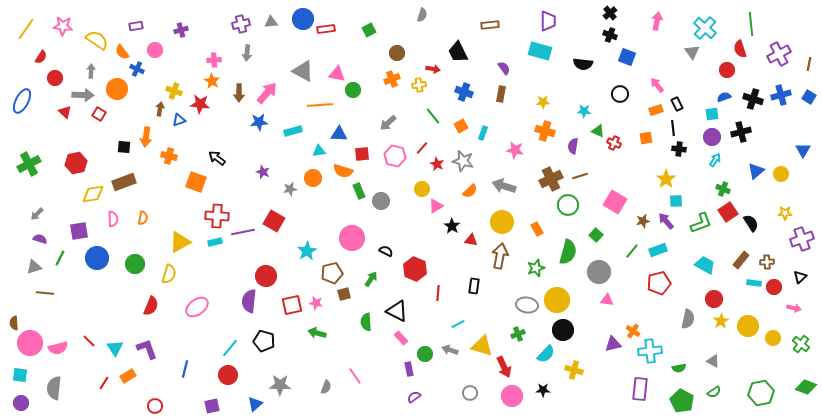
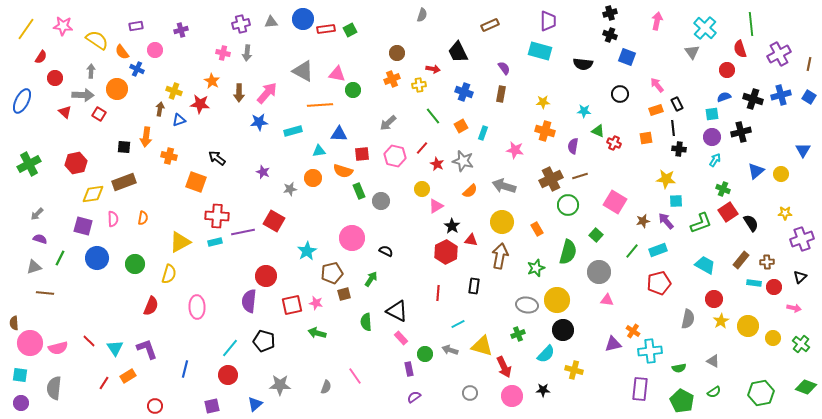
black cross at (610, 13): rotated 24 degrees clockwise
brown rectangle at (490, 25): rotated 18 degrees counterclockwise
green square at (369, 30): moved 19 px left
pink cross at (214, 60): moved 9 px right, 7 px up; rotated 16 degrees clockwise
yellow star at (666, 179): rotated 30 degrees counterclockwise
purple square at (79, 231): moved 4 px right, 5 px up; rotated 24 degrees clockwise
red hexagon at (415, 269): moved 31 px right, 17 px up; rotated 10 degrees clockwise
pink ellipse at (197, 307): rotated 55 degrees counterclockwise
